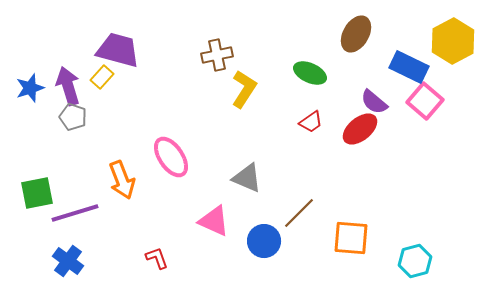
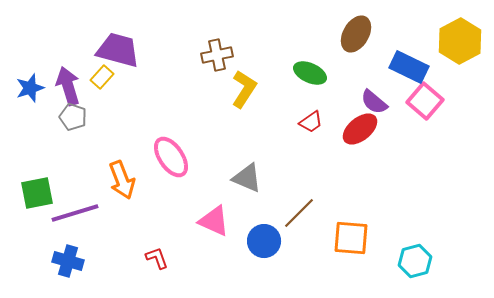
yellow hexagon: moved 7 px right
blue cross: rotated 20 degrees counterclockwise
